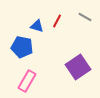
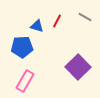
blue pentagon: rotated 15 degrees counterclockwise
purple square: rotated 10 degrees counterclockwise
pink rectangle: moved 2 px left
